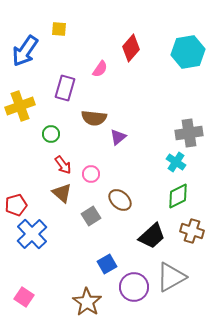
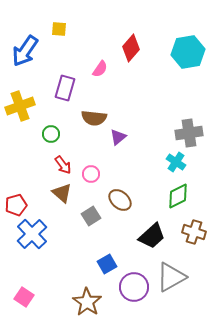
brown cross: moved 2 px right, 1 px down
